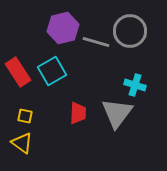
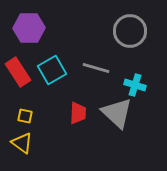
purple hexagon: moved 34 px left; rotated 12 degrees clockwise
gray line: moved 26 px down
cyan square: moved 1 px up
gray triangle: rotated 24 degrees counterclockwise
